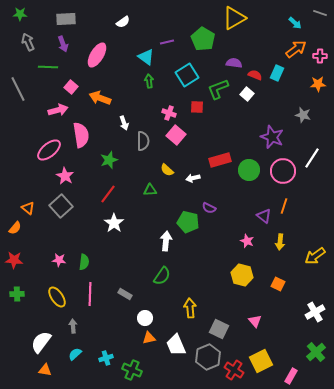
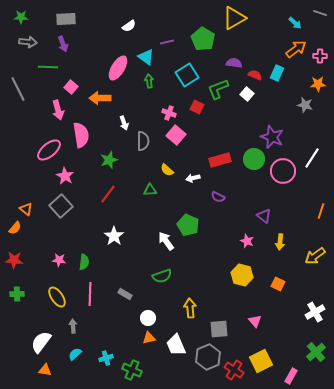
green star at (20, 14): moved 1 px right, 3 px down
white semicircle at (123, 22): moved 6 px right, 4 px down
gray arrow at (28, 42): rotated 120 degrees clockwise
pink ellipse at (97, 55): moved 21 px right, 13 px down
orange arrow at (100, 98): rotated 20 degrees counterclockwise
red square at (197, 107): rotated 24 degrees clockwise
pink arrow at (58, 110): rotated 90 degrees clockwise
gray star at (303, 115): moved 2 px right, 10 px up
green circle at (249, 170): moved 5 px right, 11 px up
orange line at (284, 206): moved 37 px right, 5 px down
orange triangle at (28, 208): moved 2 px left, 1 px down
purple semicircle at (209, 208): moved 9 px right, 11 px up
green pentagon at (188, 222): moved 3 px down; rotated 10 degrees clockwise
white star at (114, 223): moved 13 px down
white arrow at (166, 241): rotated 42 degrees counterclockwise
green semicircle at (162, 276): rotated 36 degrees clockwise
white circle at (145, 318): moved 3 px right
gray square at (219, 329): rotated 30 degrees counterclockwise
